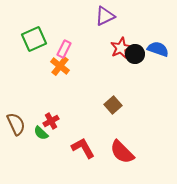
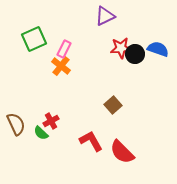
red star: rotated 20 degrees clockwise
orange cross: moved 1 px right
red L-shape: moved 8 px right, 7 px up
